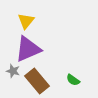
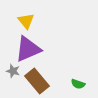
yellow triangle: rotated 18 degrees counterclockwise
green semicircle: moved 5 px right, 4 px down; rotated 16 degrees counterclockwise
